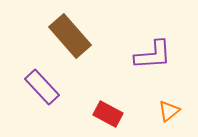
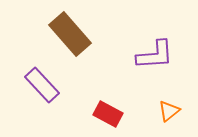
brown rectangle: moved 2 px up
purple L-shape: moved 2 px right
purple rectangle: moved 2 px up
